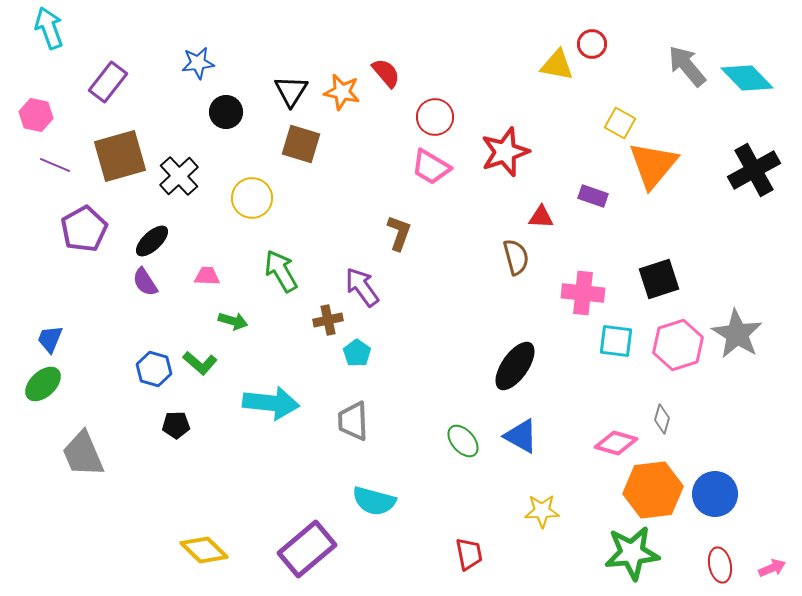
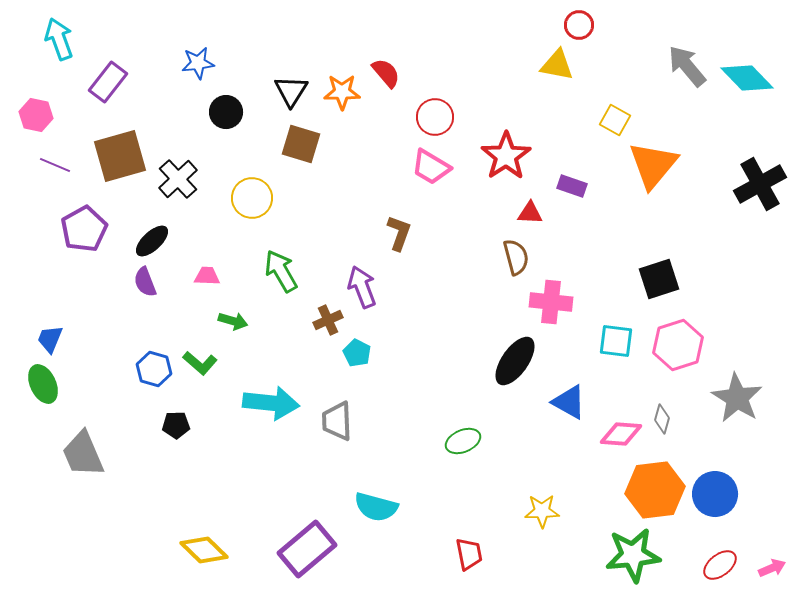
cyan arrow at (49, 28): moved 10 px right, 11 px down
red circle at (592, 44): moved 13 px left, 19 px up
orange star at (342, 92): rotated 12 degrees counterclockwise
yellow square at (620, 123): moved 5 px left, 3 px up
red star at (505, 152): moved 1 px right, 4 px down; rotated 15 degrees counterclockwise
black cross at (754, 170): moved 6 px right, 14 px down
black cross at (179, 176): moved 1 px left, 3 px down
purple rectangle at (593, 196): moved 21 px left, 10 px up
red triangle at (541, 217): moved 11 px left, 4 px up
purple semicircle at (145, 282): rotated 12 degrees clockwise
purple arrow at (362, 287): rotated 15 degrees clockwise
pink cross at (583, 293): moved 32 px left, 9 px down
brown cross at (328, 320): rotated 12 degrees counterclockwise
gray star at (737, 334): moved 64 px down
cyan pentagon at (357, 353): rotated 8 degrees counterclockwise
black ellipse at (515, 366): moved 5 px up
green ellipse at (43, 384): rotated 72 degrees counterclockwise
gray trapezoid at (353, 421): moved 16 px left
blue triangle at (521, 436): moved 48 px right, 34 px up
green ellipse at (463, 441): rotated 72 degrees counterclockwise
pink diamond at (616, 443): moved 5 px right, 9 px up; rotated 12 degrees counterclockwise
orange hexagon at (653, 490): moved 2 px right
cyan semicircle at (374, 501): moved 2 px right, 6 px down
green star at (632, 553): moved 1 px right, 2 px down
red ellipse at (720, 565): rotated 64 degrees clockwise
